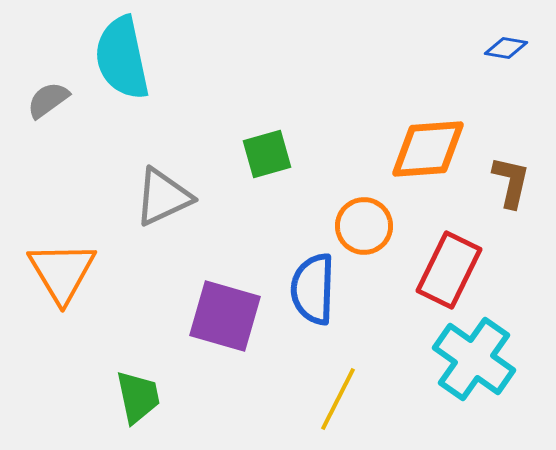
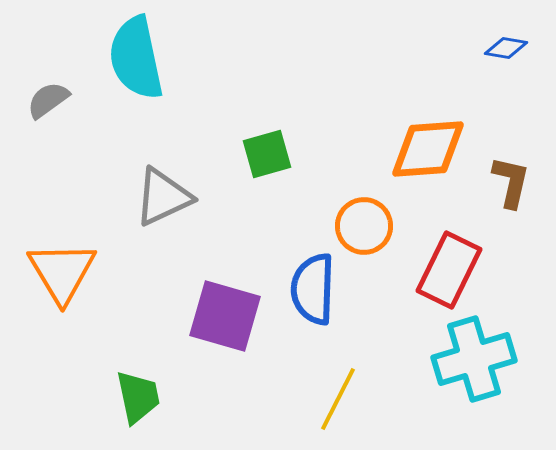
cyan semicircle: moved 14 px right
cyan cross: rotated 38 degrees clockwise
